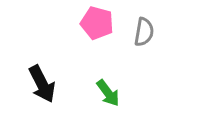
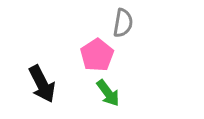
pink pentagon: moved 32 px down; rotated 24 degrees clockwise
gray semicircle: moved 21 px left, 9 px up
